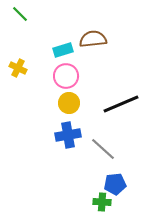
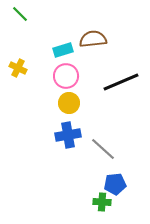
black line: moved 22 px up
